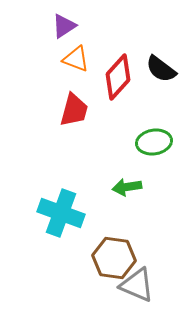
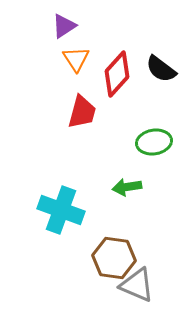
orange triangle: rotated 36 degrees clockwise
red diamond: moved 1 px left, 3 px up
red trapezoid: moved 8 px right, 2 px down
cyan cross: moved 3 px up
